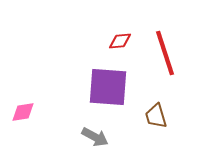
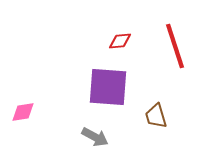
red line: moved 10 px right, 7 px up
